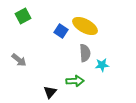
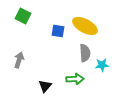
green square: rotated 35 degrees counterclockwise
blue square: moved 3 px left; rotated 24 degrees counterclockwise
gray arrow: rotated 112 degrees counterclockwise
green arrow: moved 2 px up
black triangle: moved 5 px left, 6 px up
